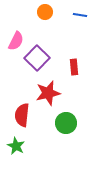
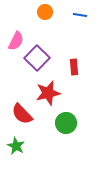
red semicircle: moved 1 px up; rotated 50 degrees counterclockwise
